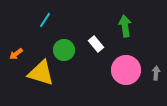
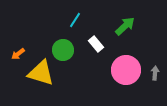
cyan line: moved 30 px right
green arrow: rotated 55 degrees clockwise
green circle: moved 1 px left
orange arrow: moved 2 px right
gray arrow: moved 1 px left
